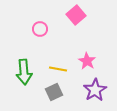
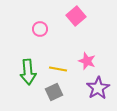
pink square: moved 1 px down
pink star: rotated 12 degrees counterclockwise
green arrow: moved 4 px right
purple star: moved 3 px right, 2 px up
